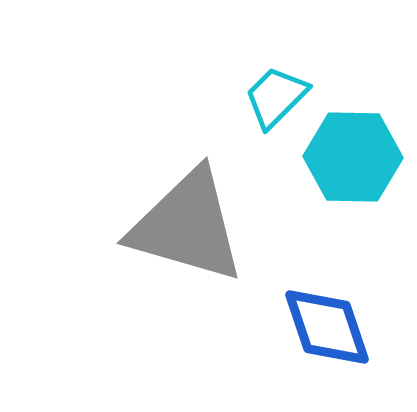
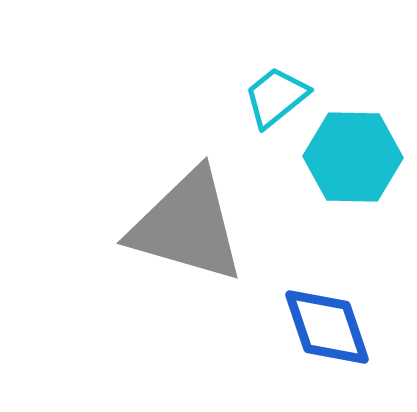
cyan trapezoid: rotated 6 degrees clockwise
